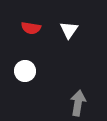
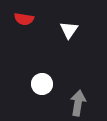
red semicircle: moved 7 px left, 9 px up
white circle: moved 17 px right, 13 px down
